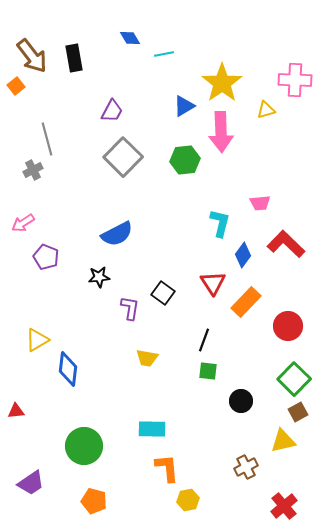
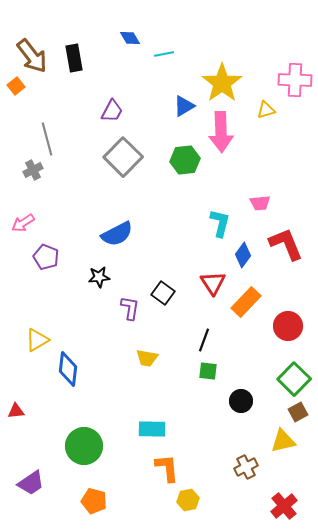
red L-shape at (286, 244): rotated 24 degrees clockwise
